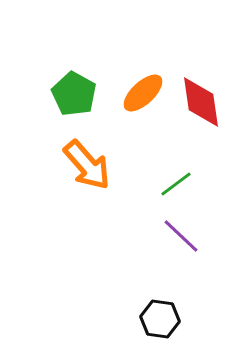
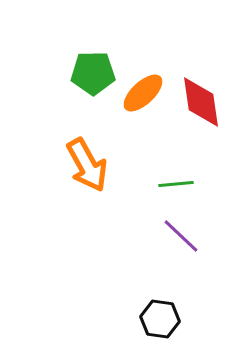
green pentagon: moved 19 px right, 21 px up; rotated 30 degrees counterclockwise
orange arrow: rotated 12 degrees clockwise
green line: rotated 32 degrees clockwise
